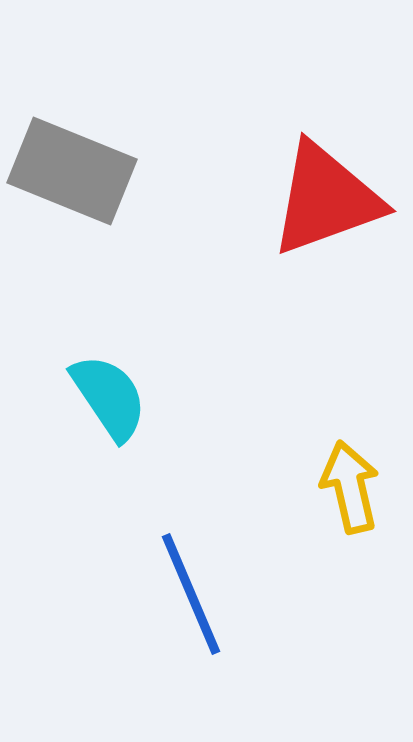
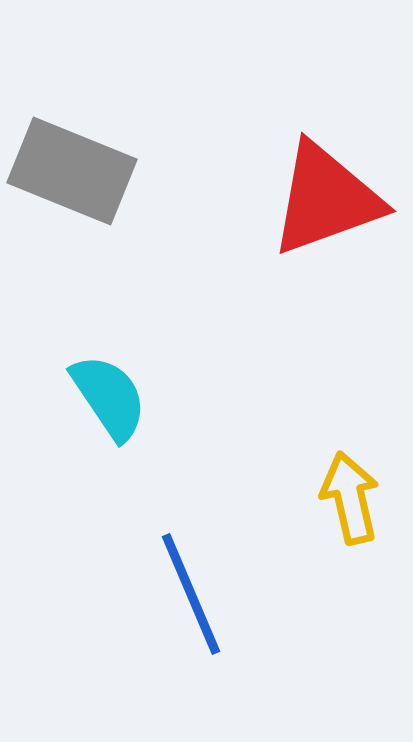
yellow arrow: moved 11 px down
